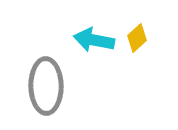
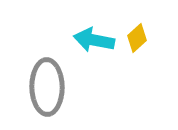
gray ellipse: moved 1 px right, 1 px down
